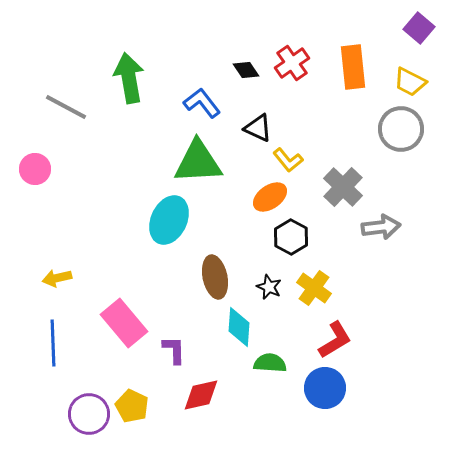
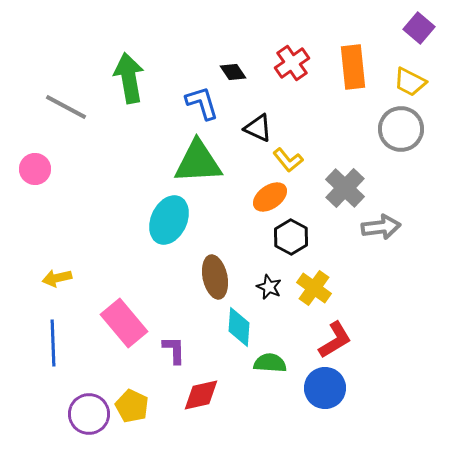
black diamond: moved 13 px left, 2 px down
blue L-shape: rotated 21 degrees clockwise
gray cross: moved 2 px right, 1 px down
